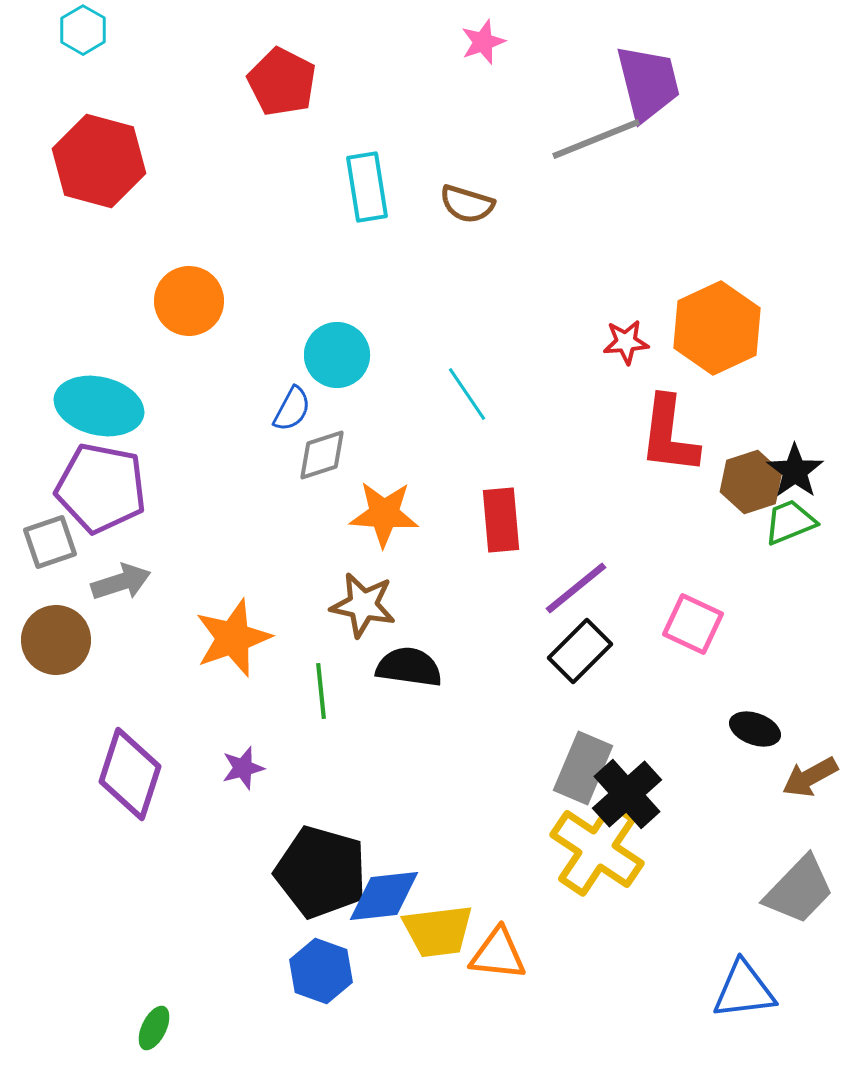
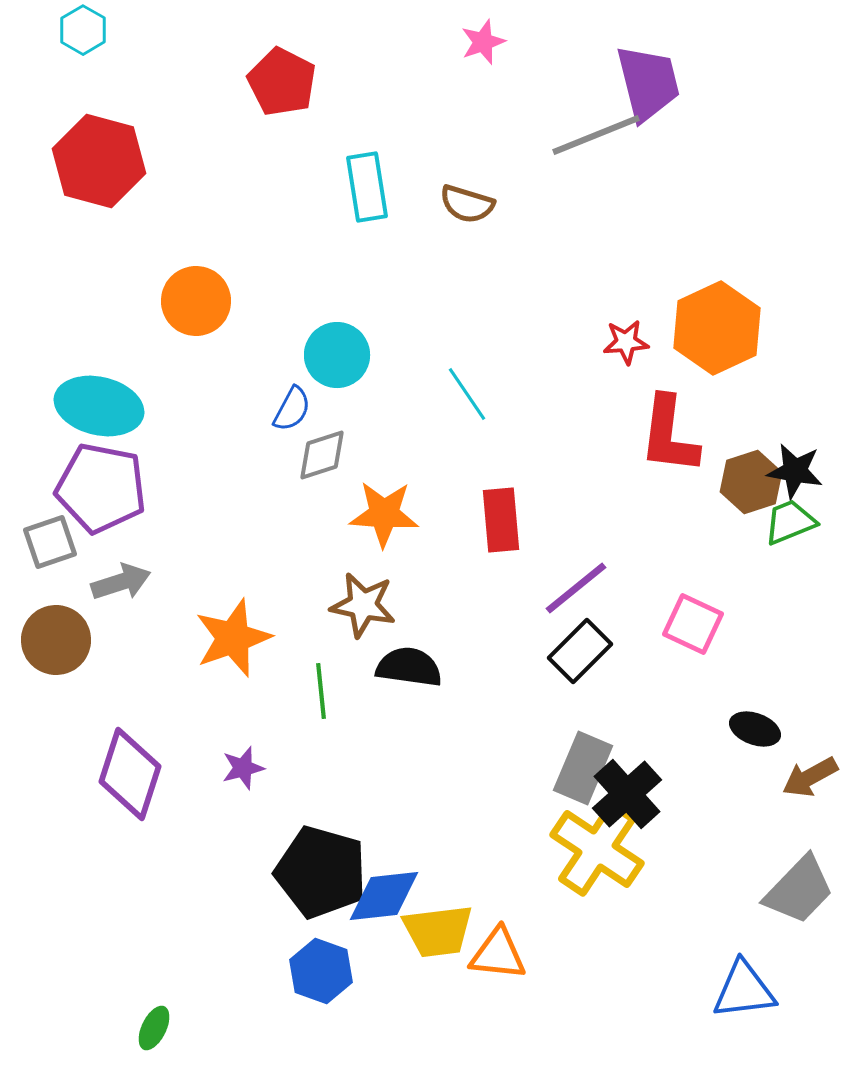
gray line at (596, 139): moved 4 px up
orange circle at (189, 301): moved 7 px right
black star at (795, 471): rotated 26 degrees counterclockwise
